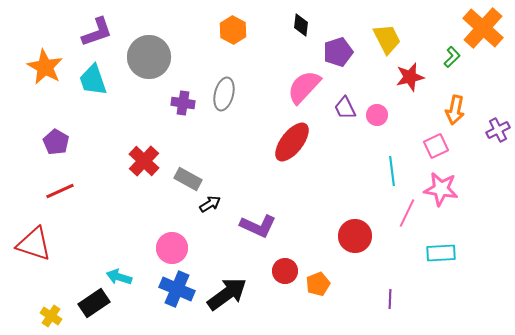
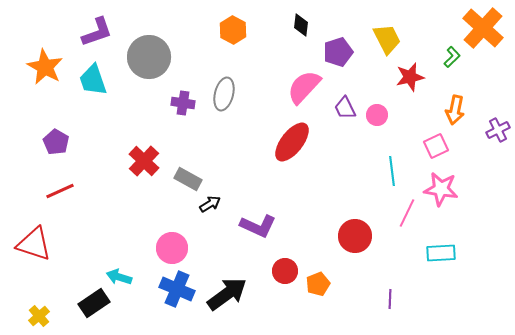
yellow cross at (51, 316): moved 12 px left; rotated 15 degrees clockwise
